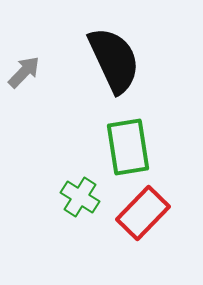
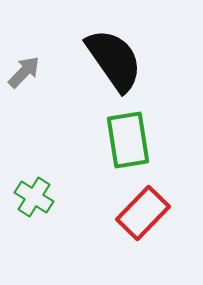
black semicircle: rotated 10 degrees counterclockwise
green rectangle: moved 7 px up
green cross: moved 46 px left
